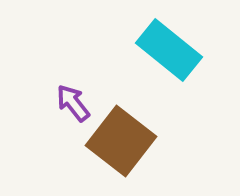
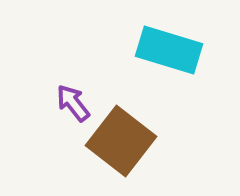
cyan rectangle: rotated 22 degrees counterclockwise
